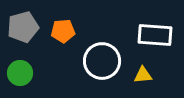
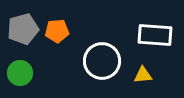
gray pentagon: moved 2 px down
orange pentagon: moved 6 px left
